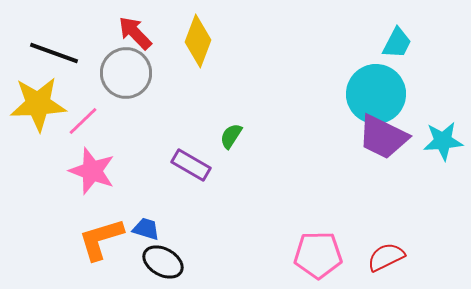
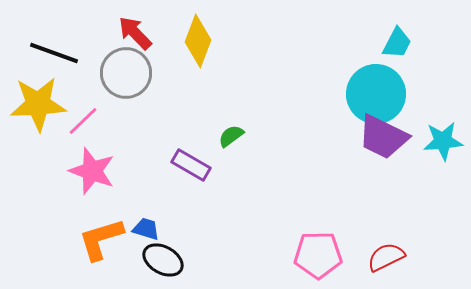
green semicircle: rotated 20 degrees clockwise
black ellipse: moved 2 px up
